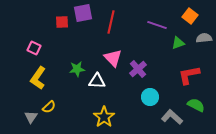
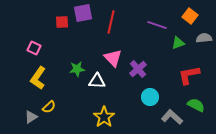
gray triangle: rotated 24 degrees clockwise
